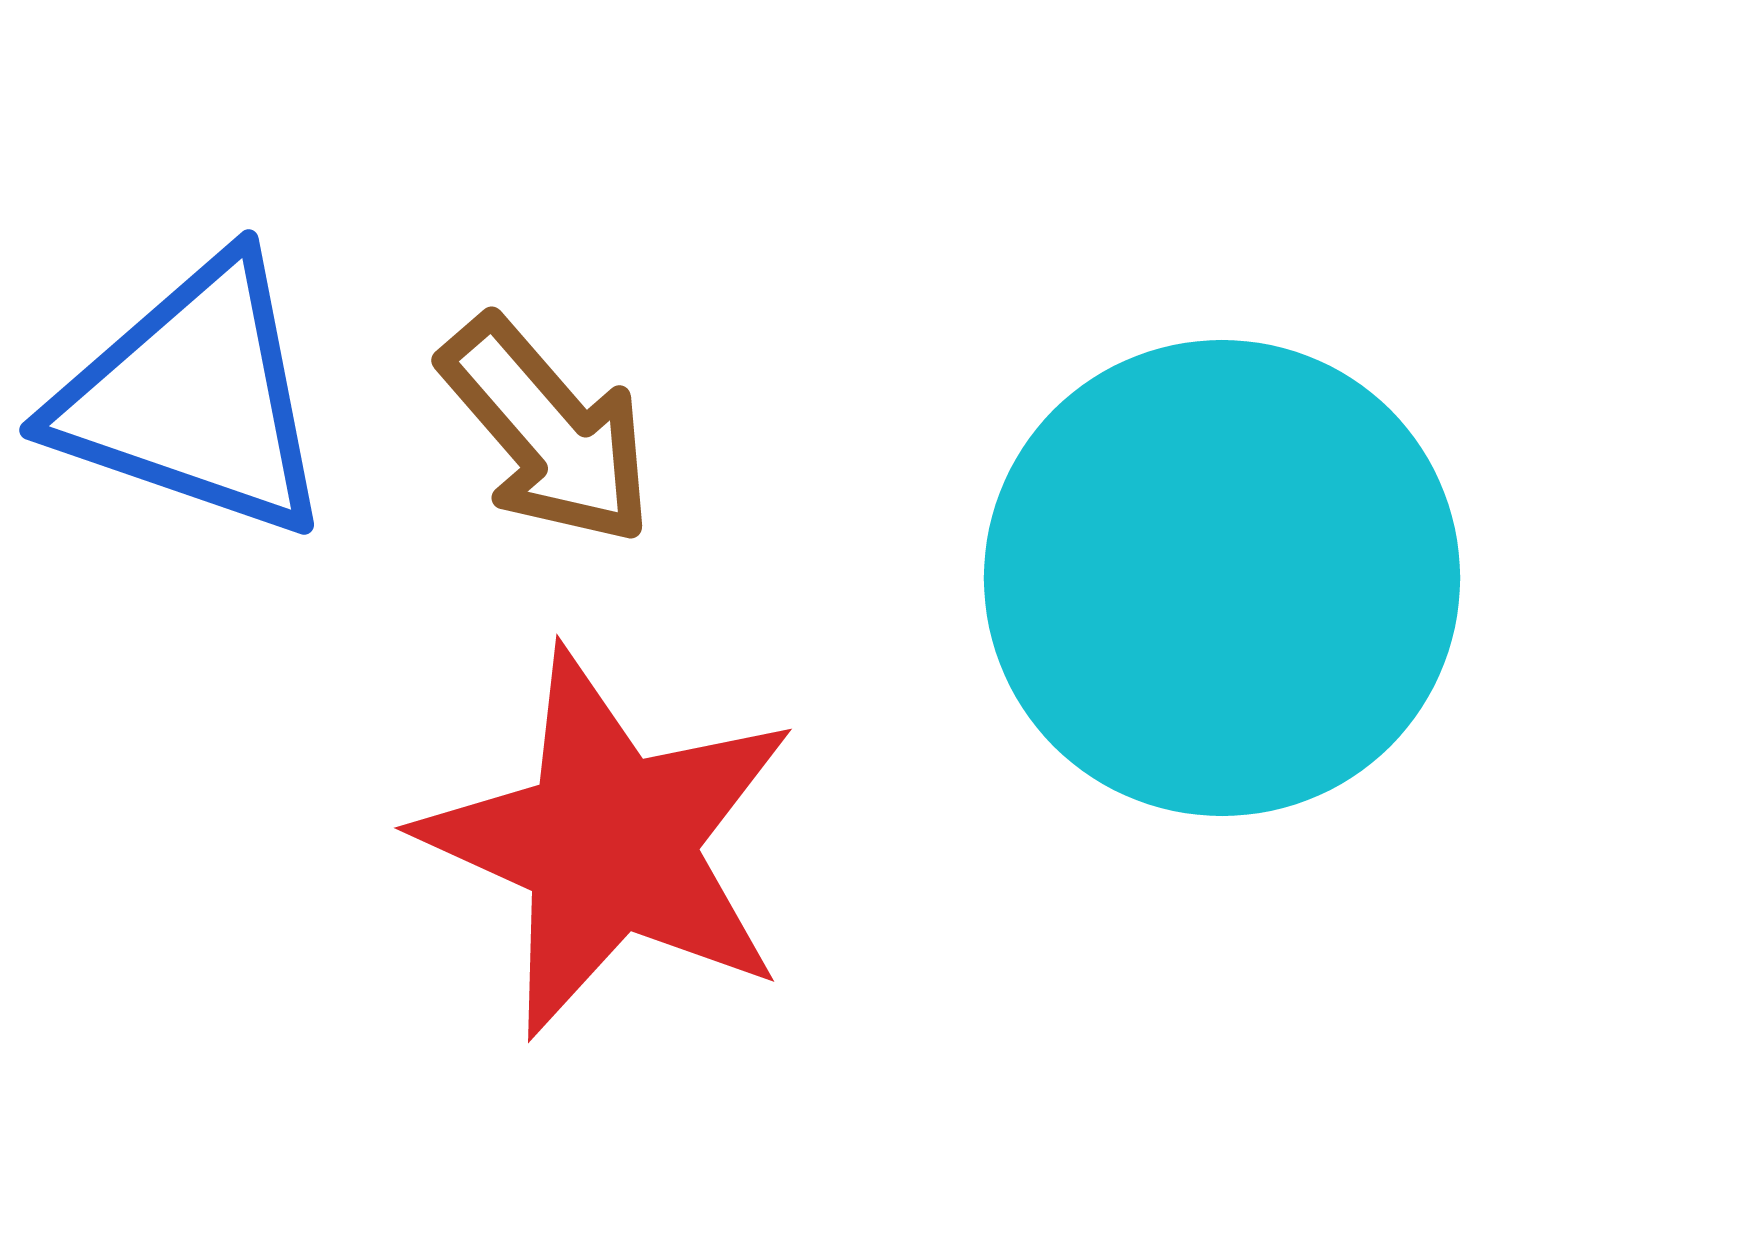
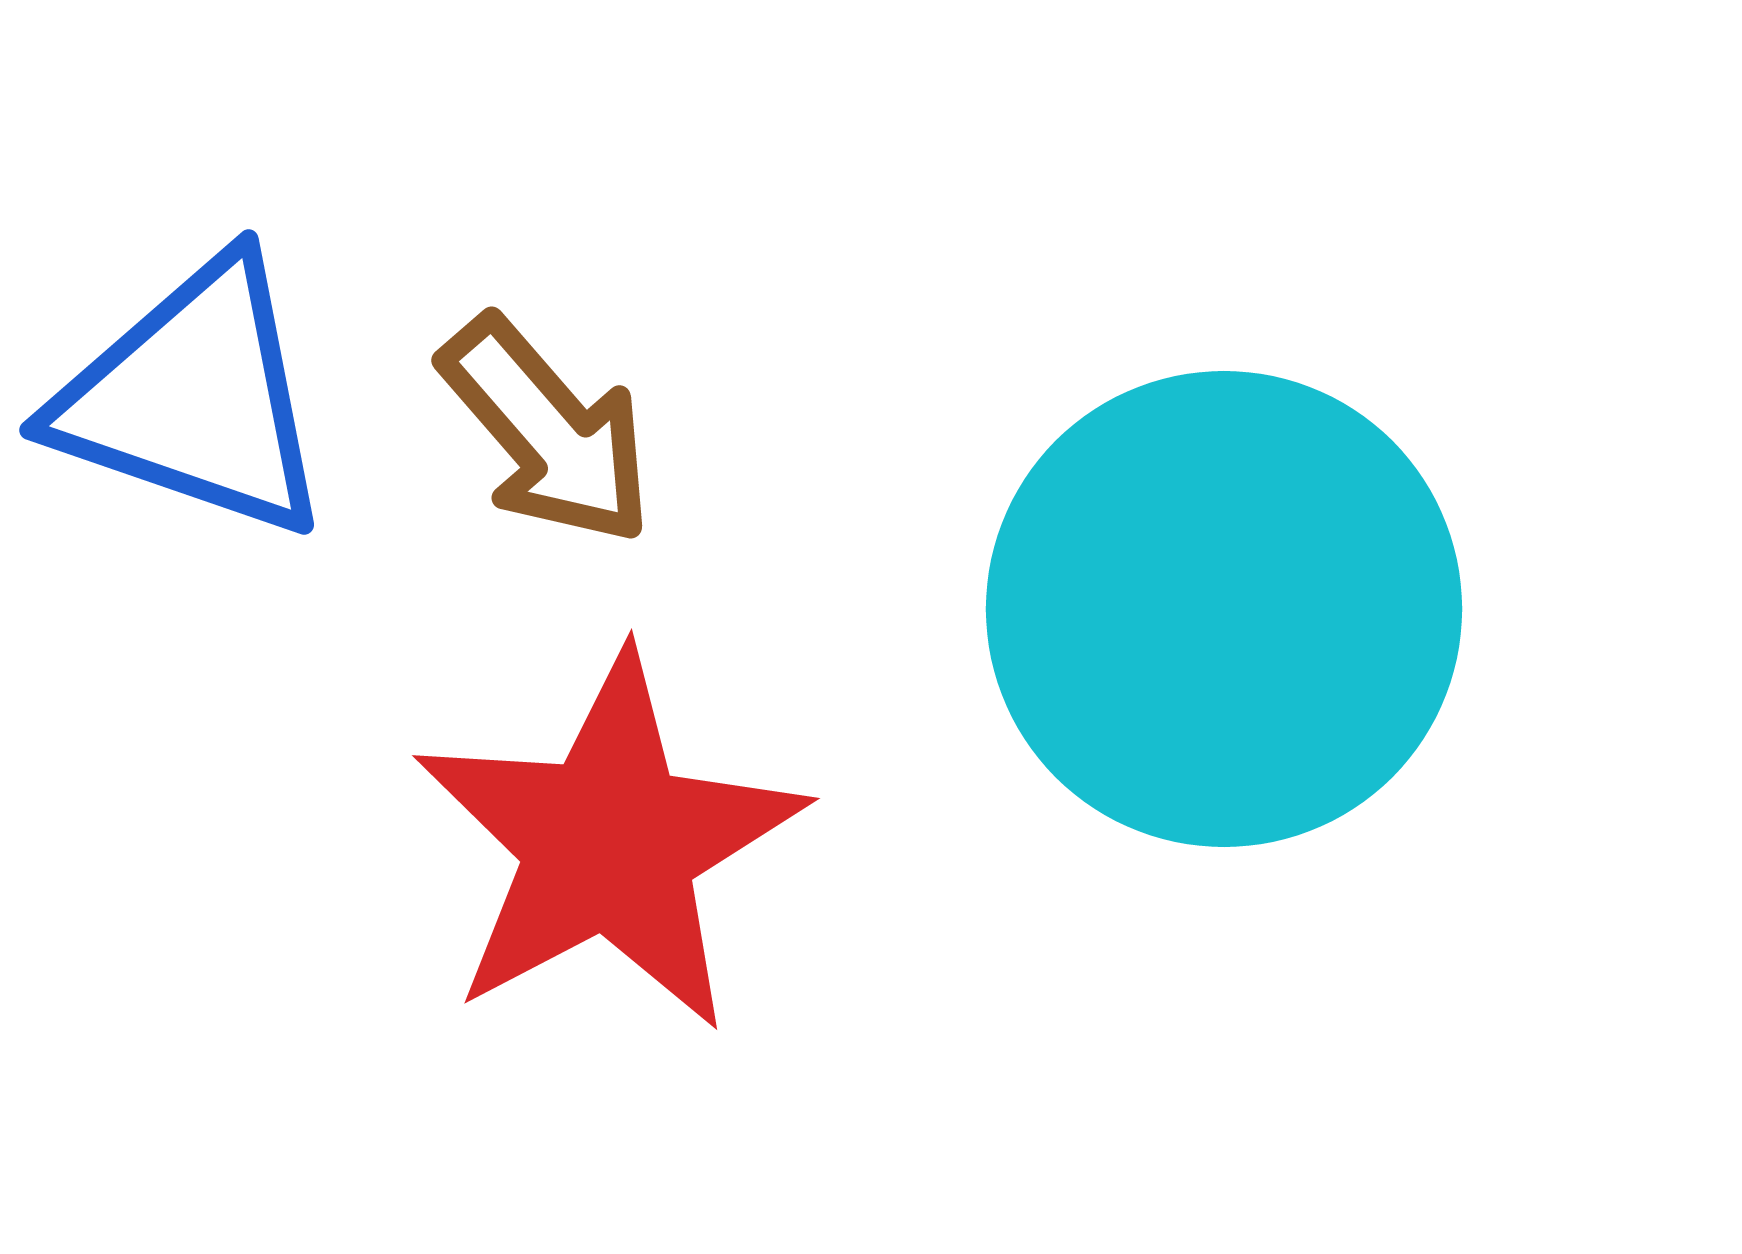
cyan circle: moved 2 px right, 31 px down
red star: rotated 20 degrees clockwise
